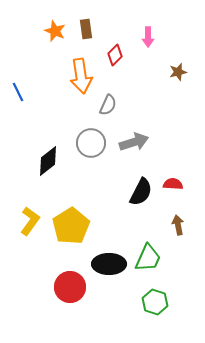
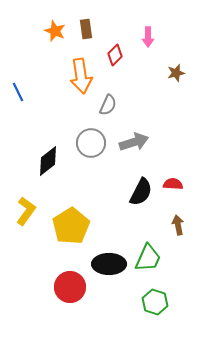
brown star: moved 2 px left, 1 px down
yellow L-shape: moved 4 px left, 10 px up
